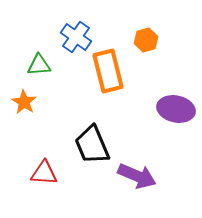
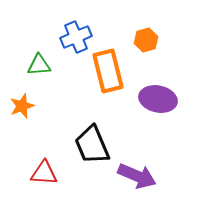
blue cross: rotated 32 degrees clockwise
orange star: moved 2 px left, 4 px down; rotated 20 degrees clockwise
purple ellipse: moved 18 px left, 10 px up
